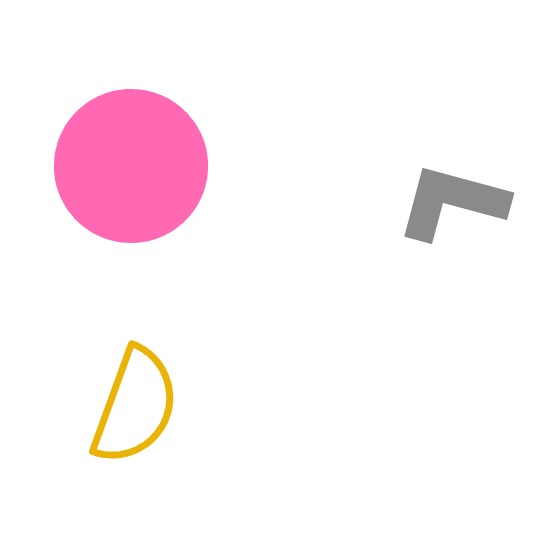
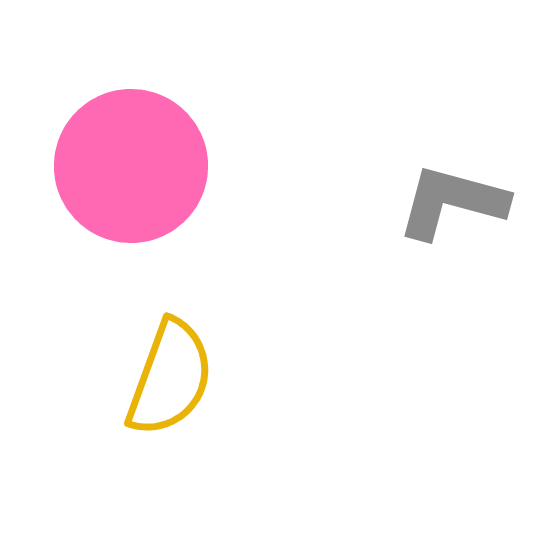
yellow semicircle: moved 35 px right, 28 px up
